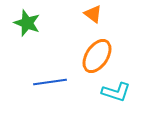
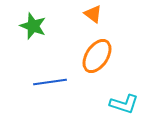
green star: moved 6 px right, 3 px down
cyan L-shape: moved 8 px right, 12 px down
